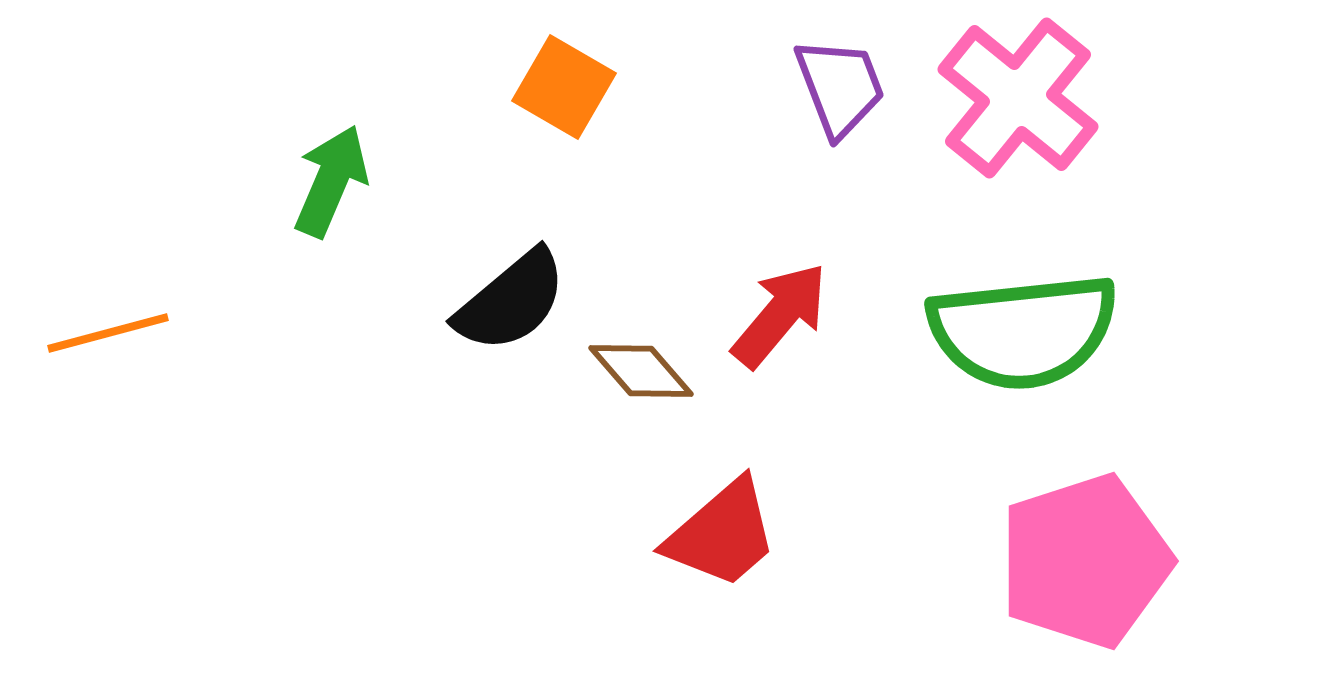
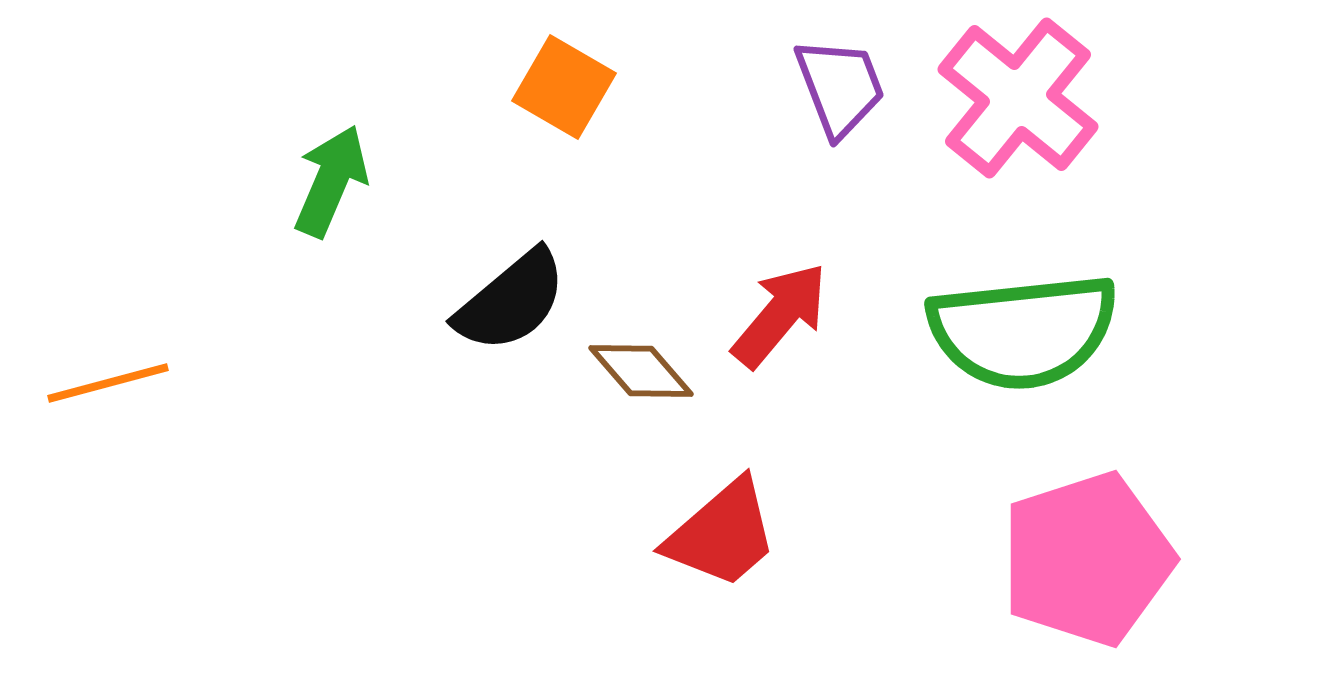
orange line: moved 50 px down
pink pentagon: moved 2 px right, 2 px up
